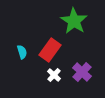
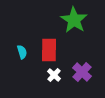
green star: moved 1 px up
red rectangle: moved 1 px left; rotated 35 degrees counterclockwise
